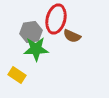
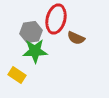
brown semicircle: moved 4 px right, 2 px down
green star: moved 1 px left, 2 px down
